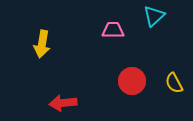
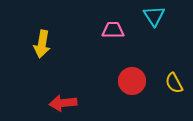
cyan triangle: rotated 20 degrees counterclockwise
